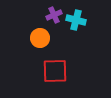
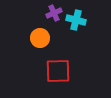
purple cross: moved 2 px up
red square: moved 3 px right
